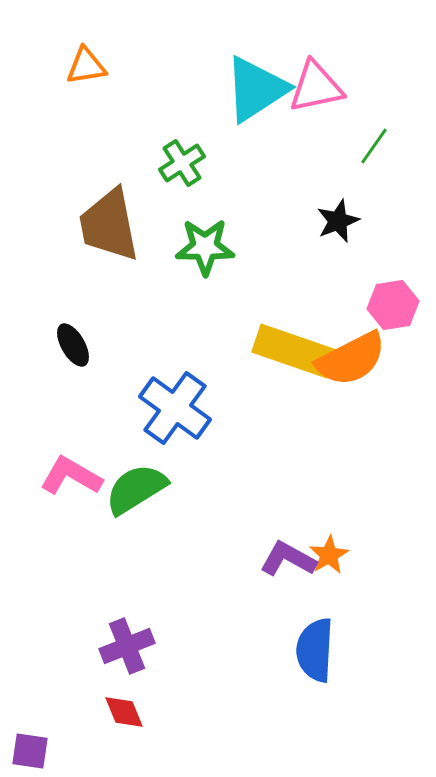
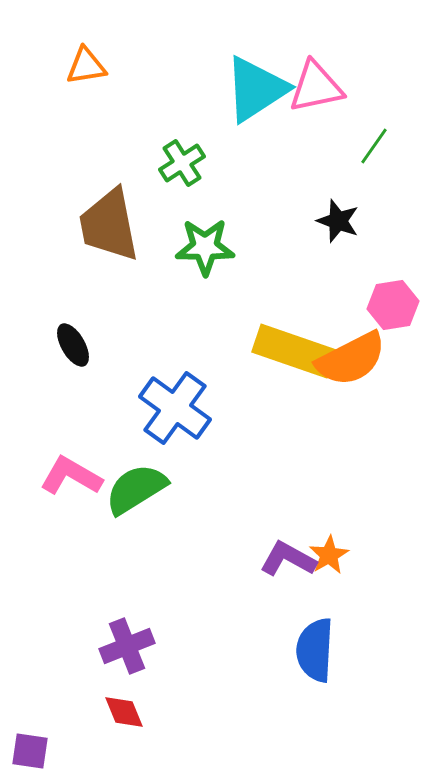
black star: rotated 30 degrees counterclockwise
